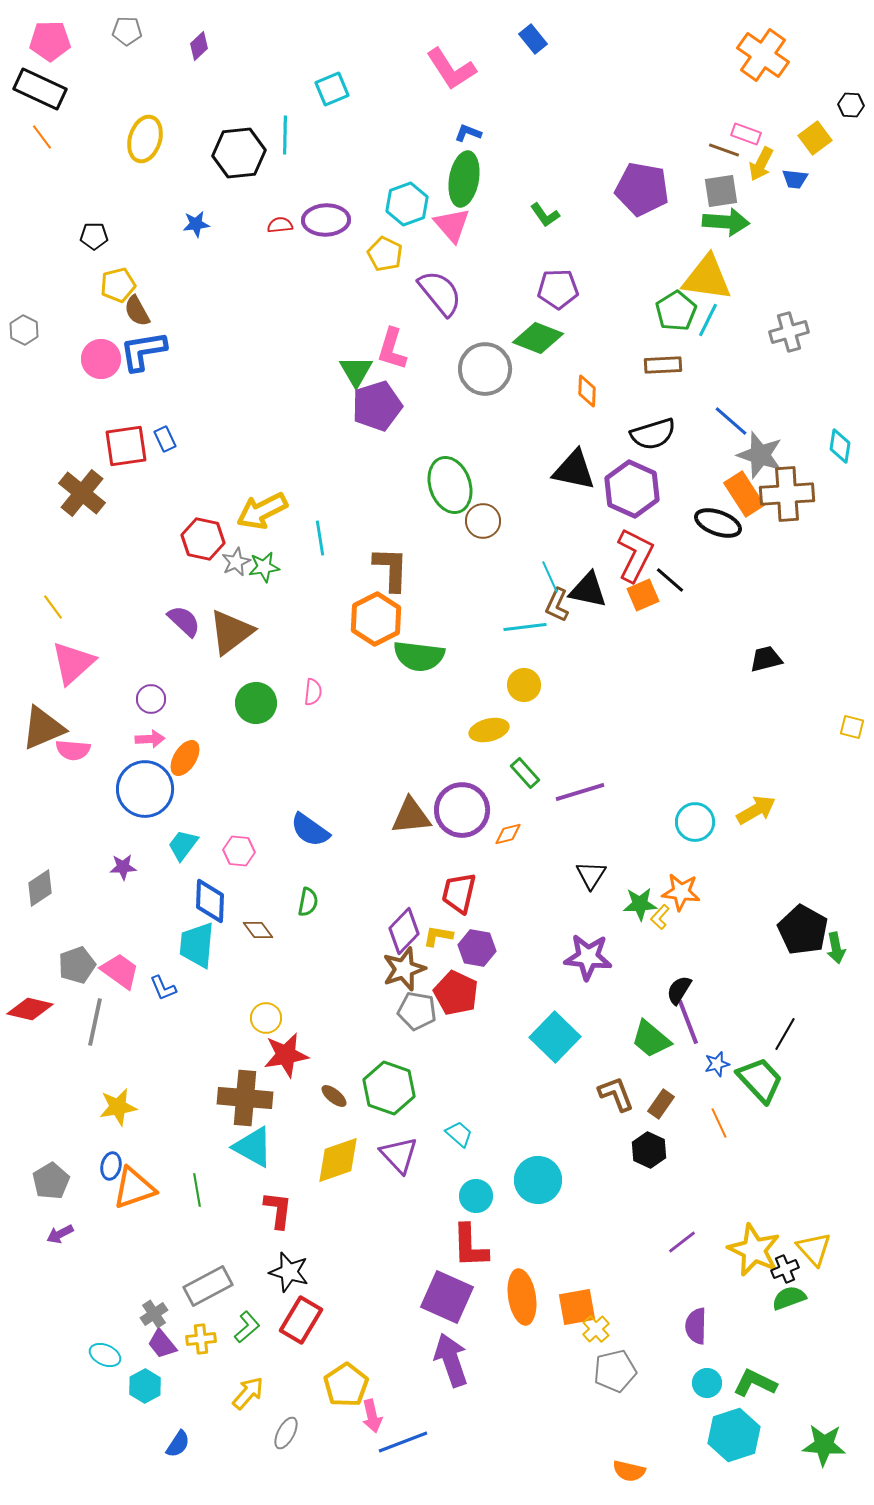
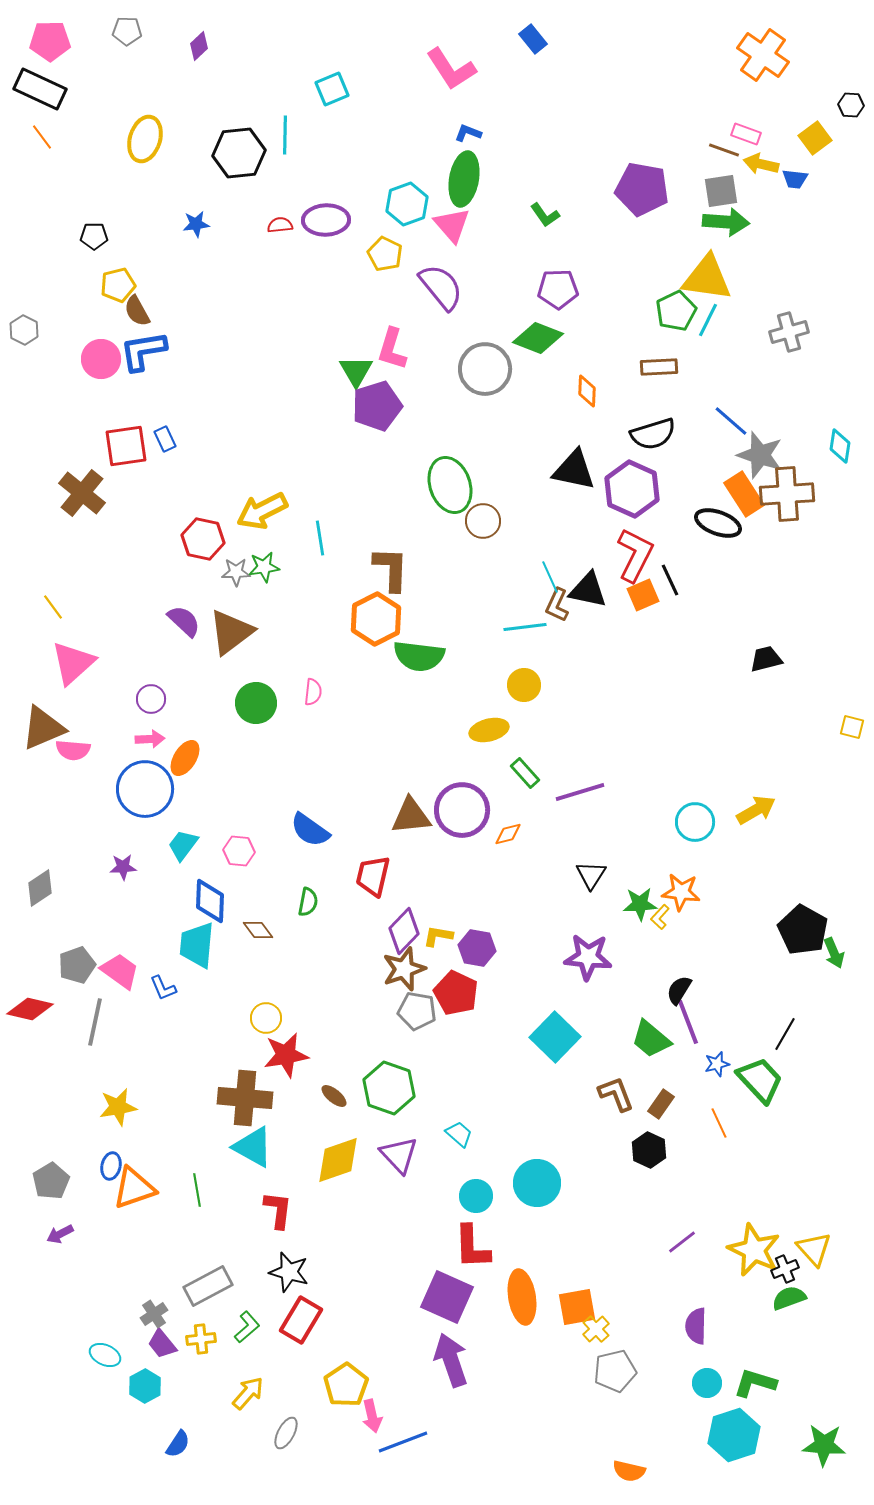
yellow arrow at (761, 164): rotated 76 degrees clockwise
purple semicircle at (440, 293): moved 1 px right, 6 px up
green pentagon at (676, 311): rotated 6 degrees clockwise
brown rectangle at (663, 365): moved 4 px left, 2 px down
gray star at (236, 562): moved 10 px down; rotated 24 degrees clockwise
black line at (670, 580): rotated 24 degrees clockwise
red trapezoid at (459, 893): moved 86 px left, 17 px up
green arrow at (836, 948): moved 2 px left, 5 px down; rotated 12 degrees counterclockwise
cyan circle at (538, 1180): moved 1 px left, 3 px down
red L-shape at (470, 1246): moved 2 px right, 1 px down
green L-shape at (755, 1383): rotated 9 degrees counterclockwise
